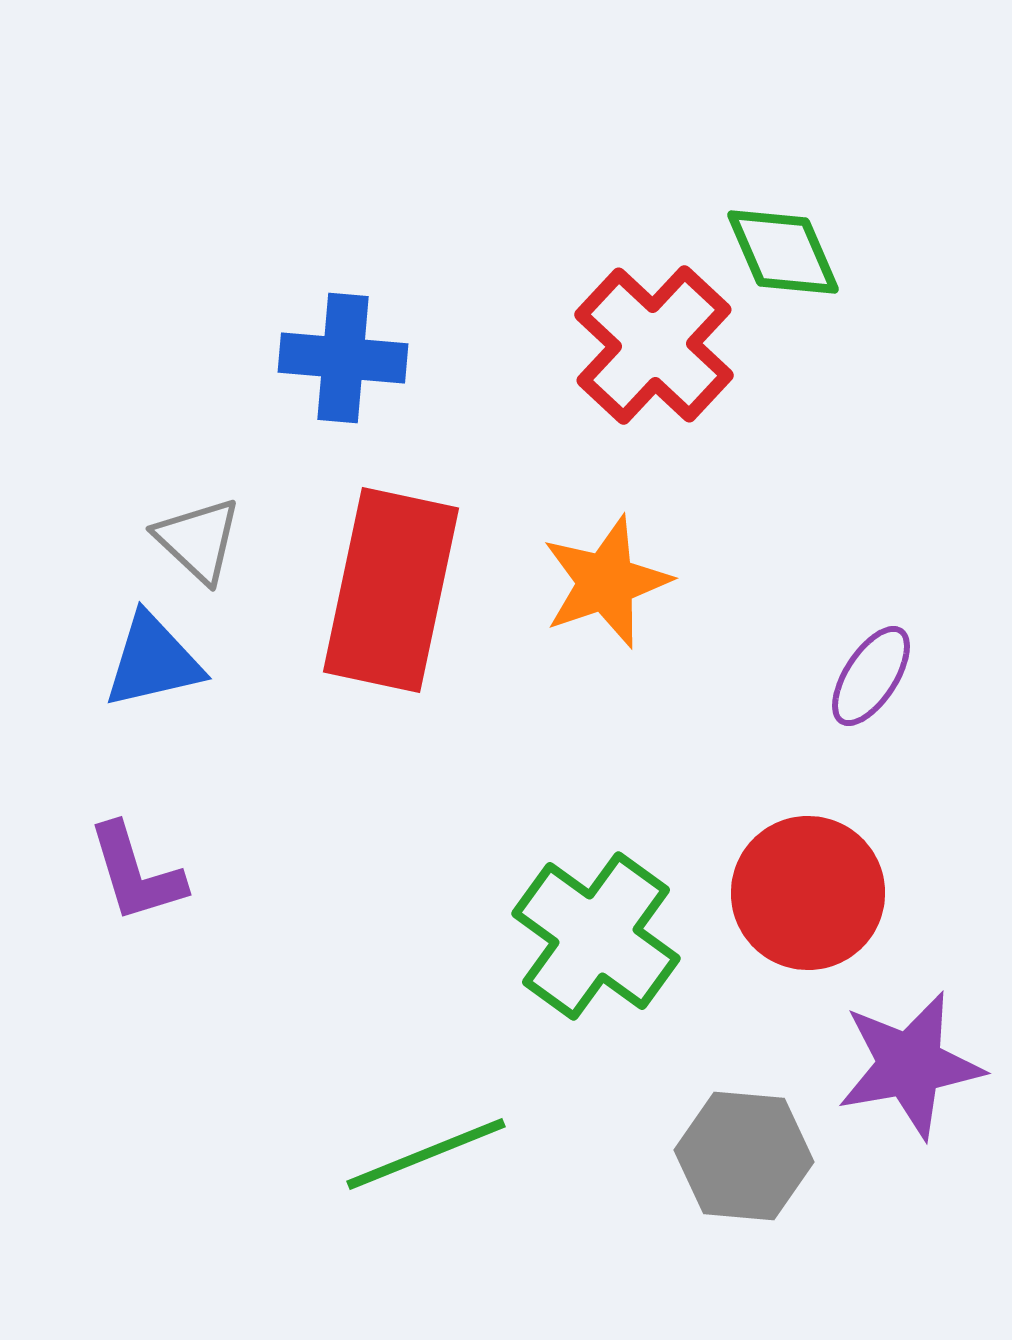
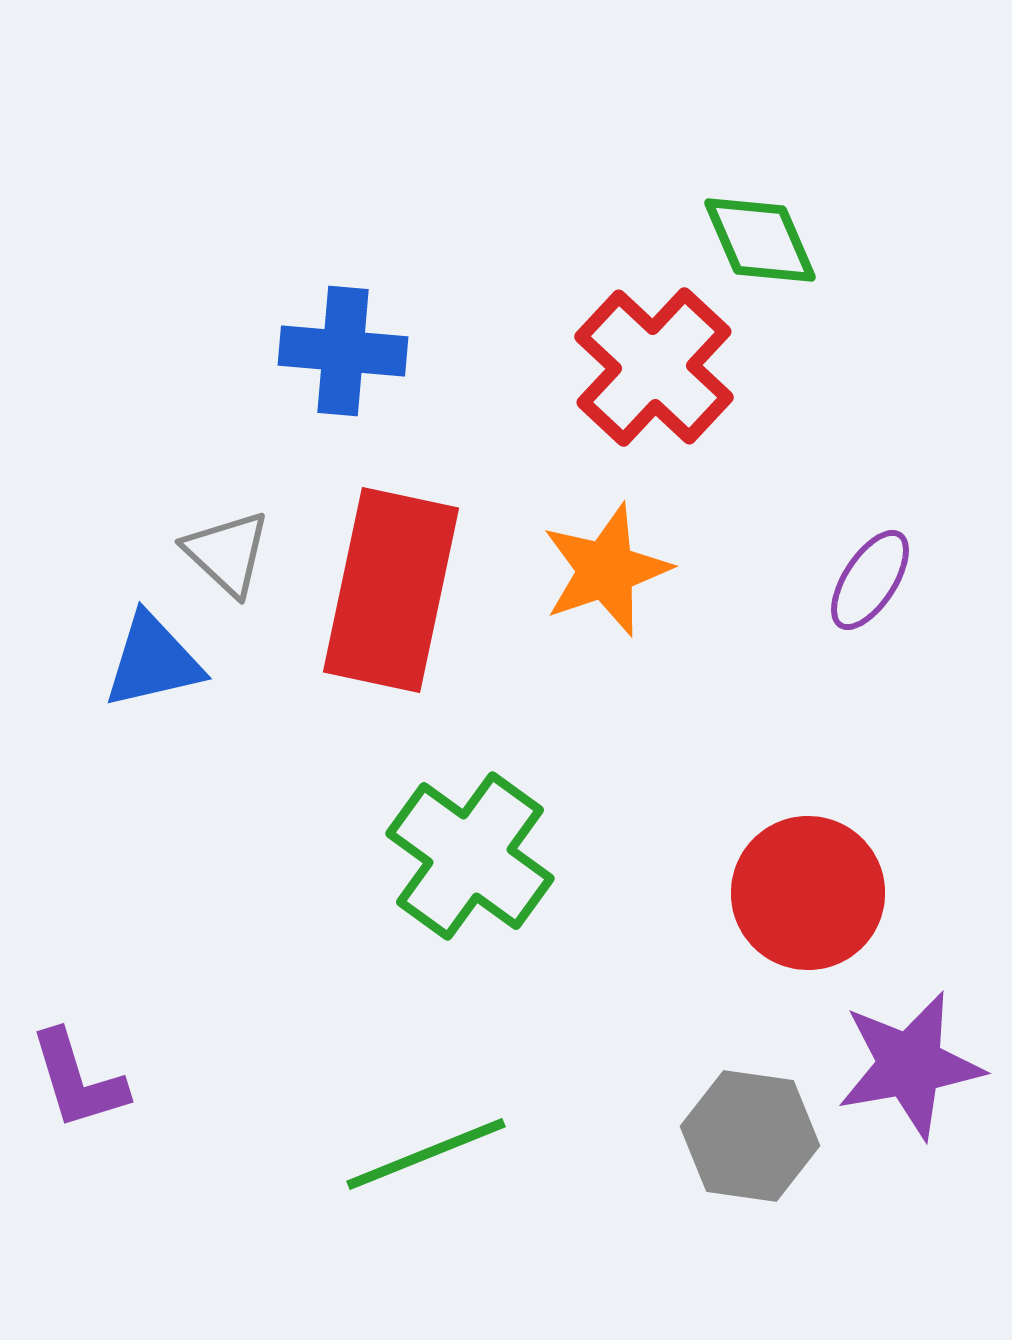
green diamond: moved 23 px left, 12 px up
red cross: moved 22 px down
blue cross: moved 7 px up
gray triangle: moved 29 px right, 13 px down
orange star: moved 12 px up
purple ellipse: moved 1 px left, 96 px up
purple L-shape: moved 58 px left, 207 px down
green cross: moved 126 px left, 80 px up
gray hexagon: moved 6 px right, 20 px up; rotated 3 degrees clockwise
